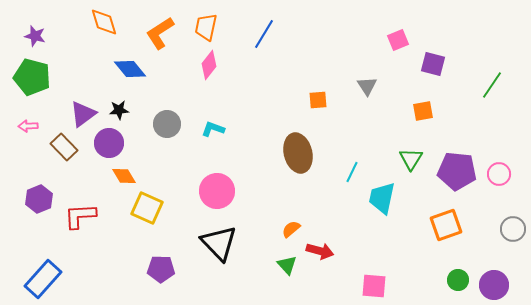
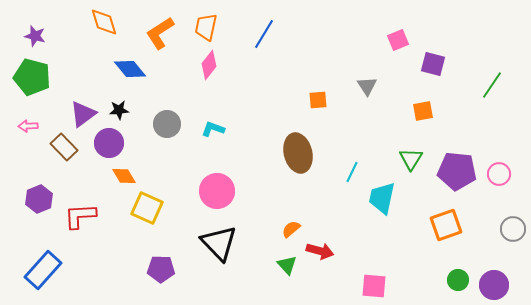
blue rectangle at (43, 279): moved 9 px up
